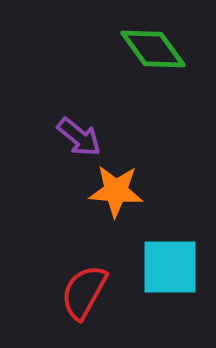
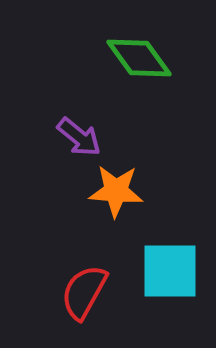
green diamond: moved 14 px left, 9 px down
cyan square: moved 4 px down
